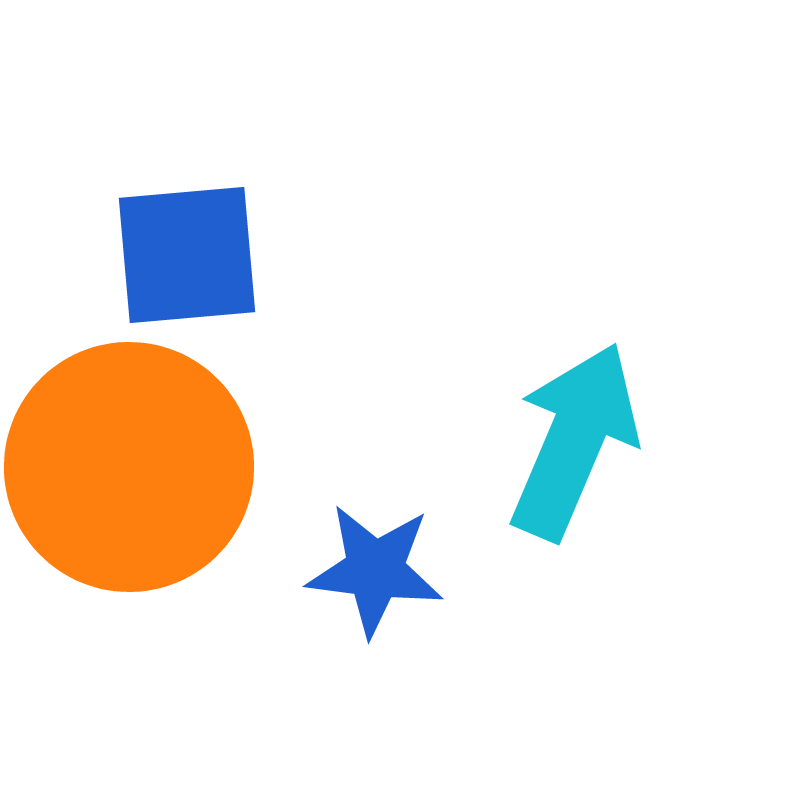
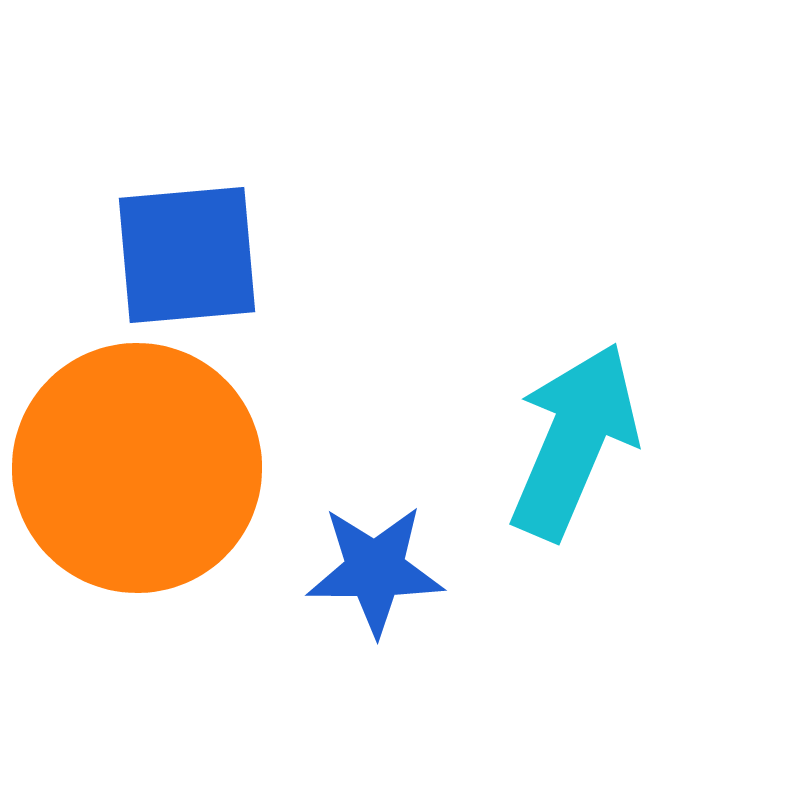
orange circle: moved 8 px right, 1 px down
blue star: rotated 7 degrees counterclockwise
